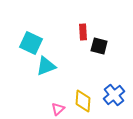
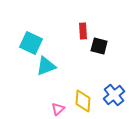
red rectangle: moved 1 px up
